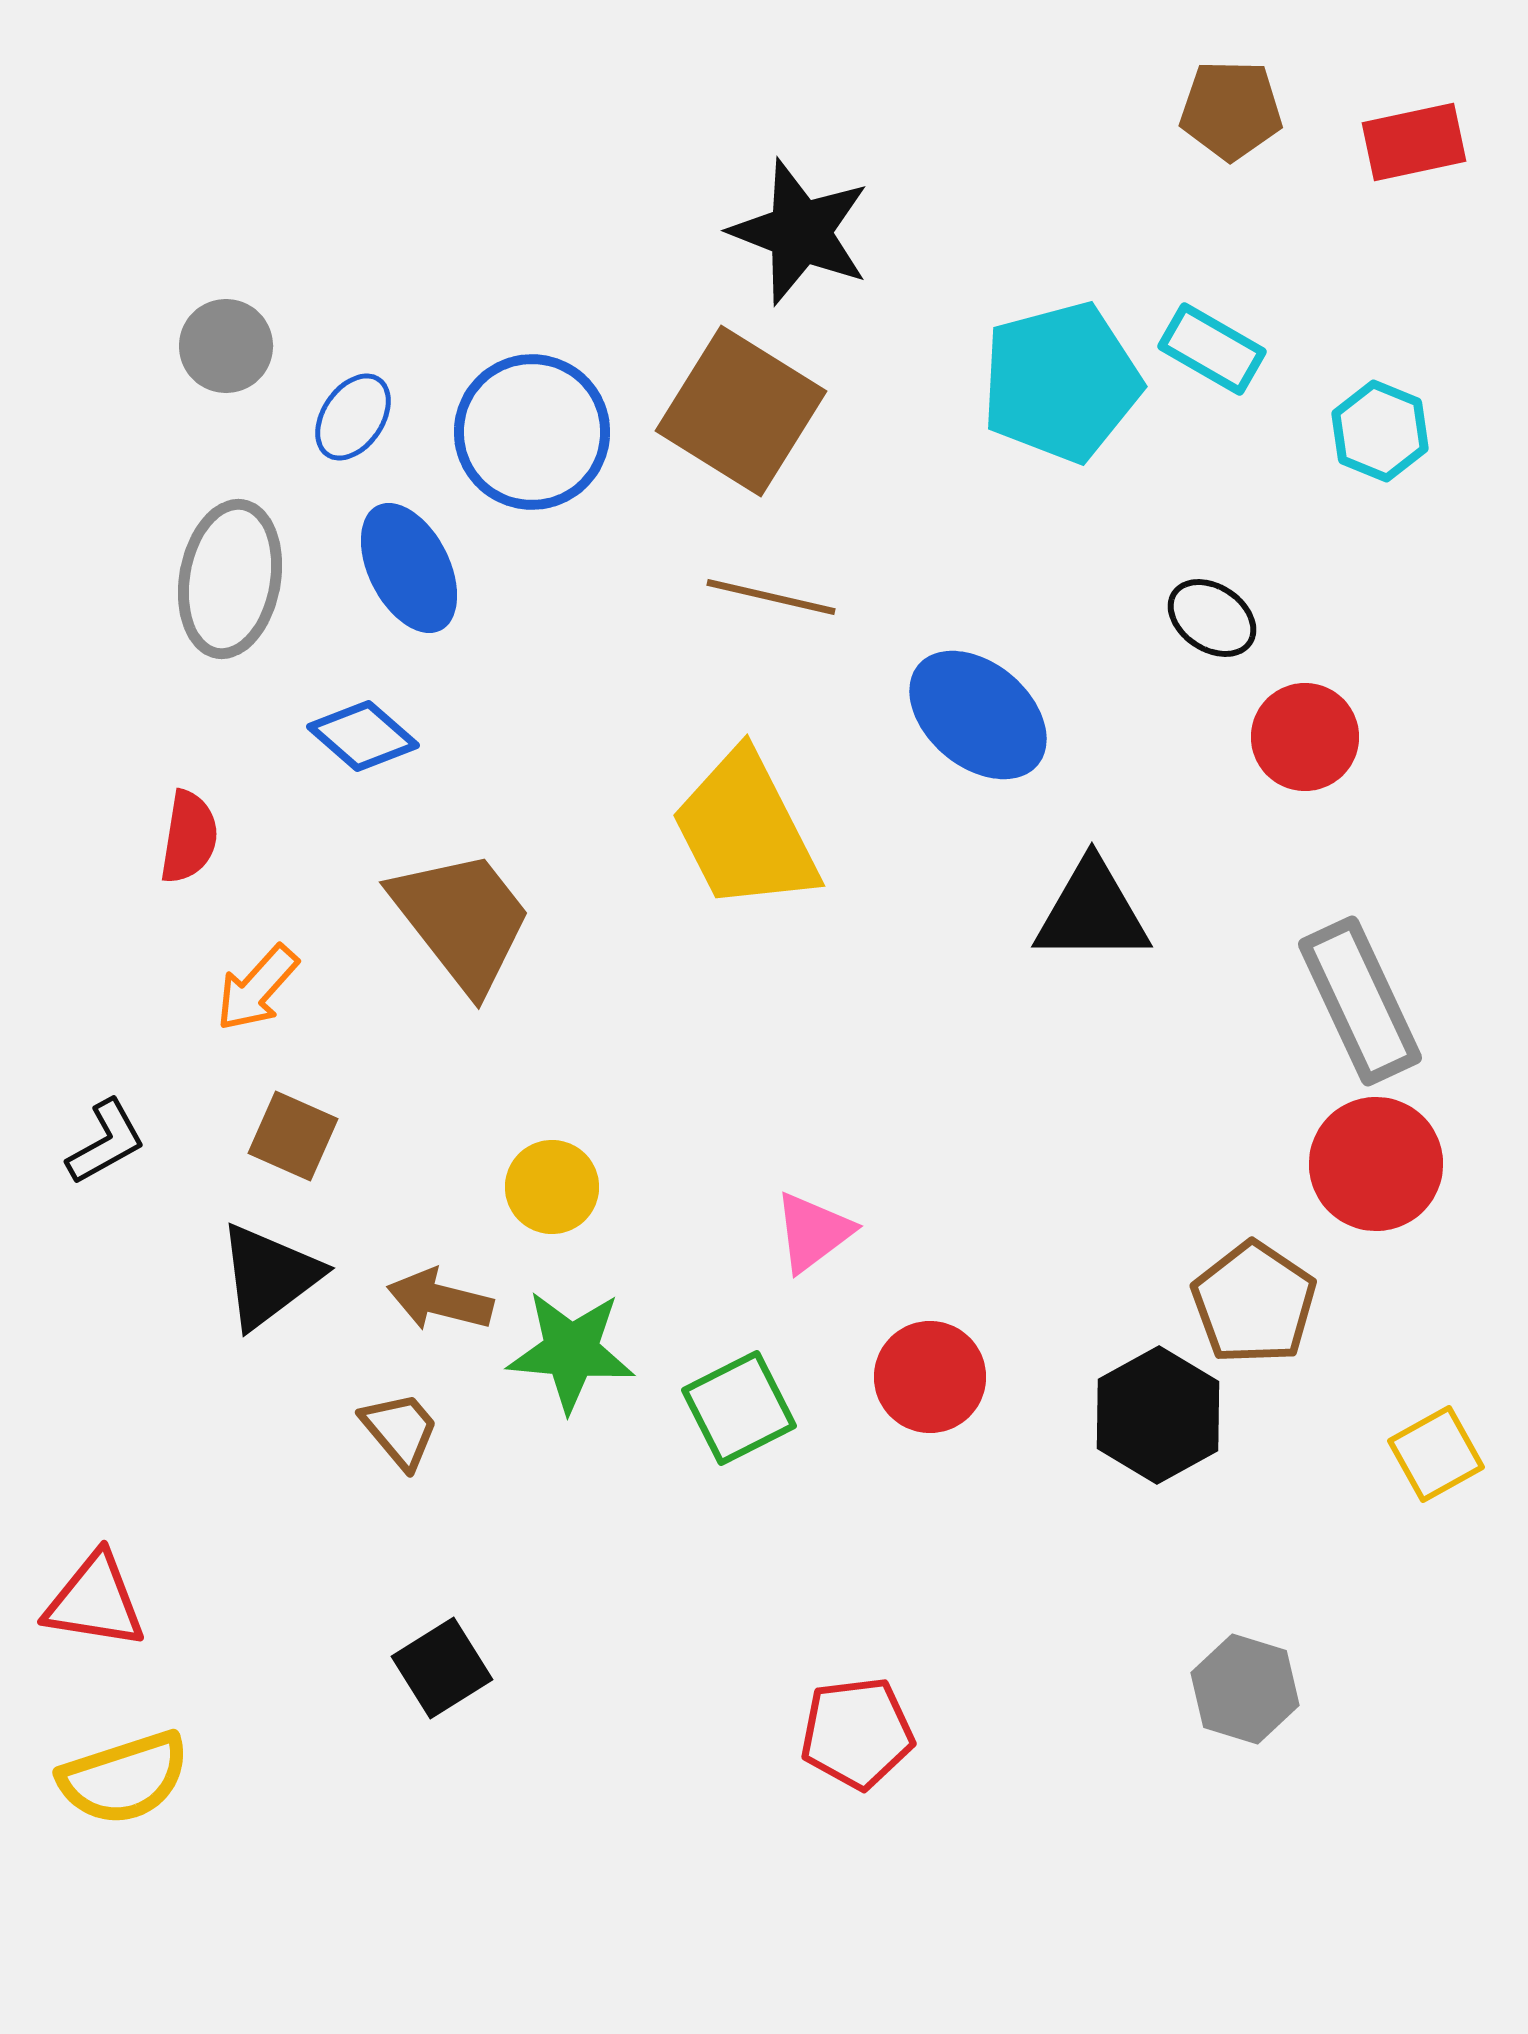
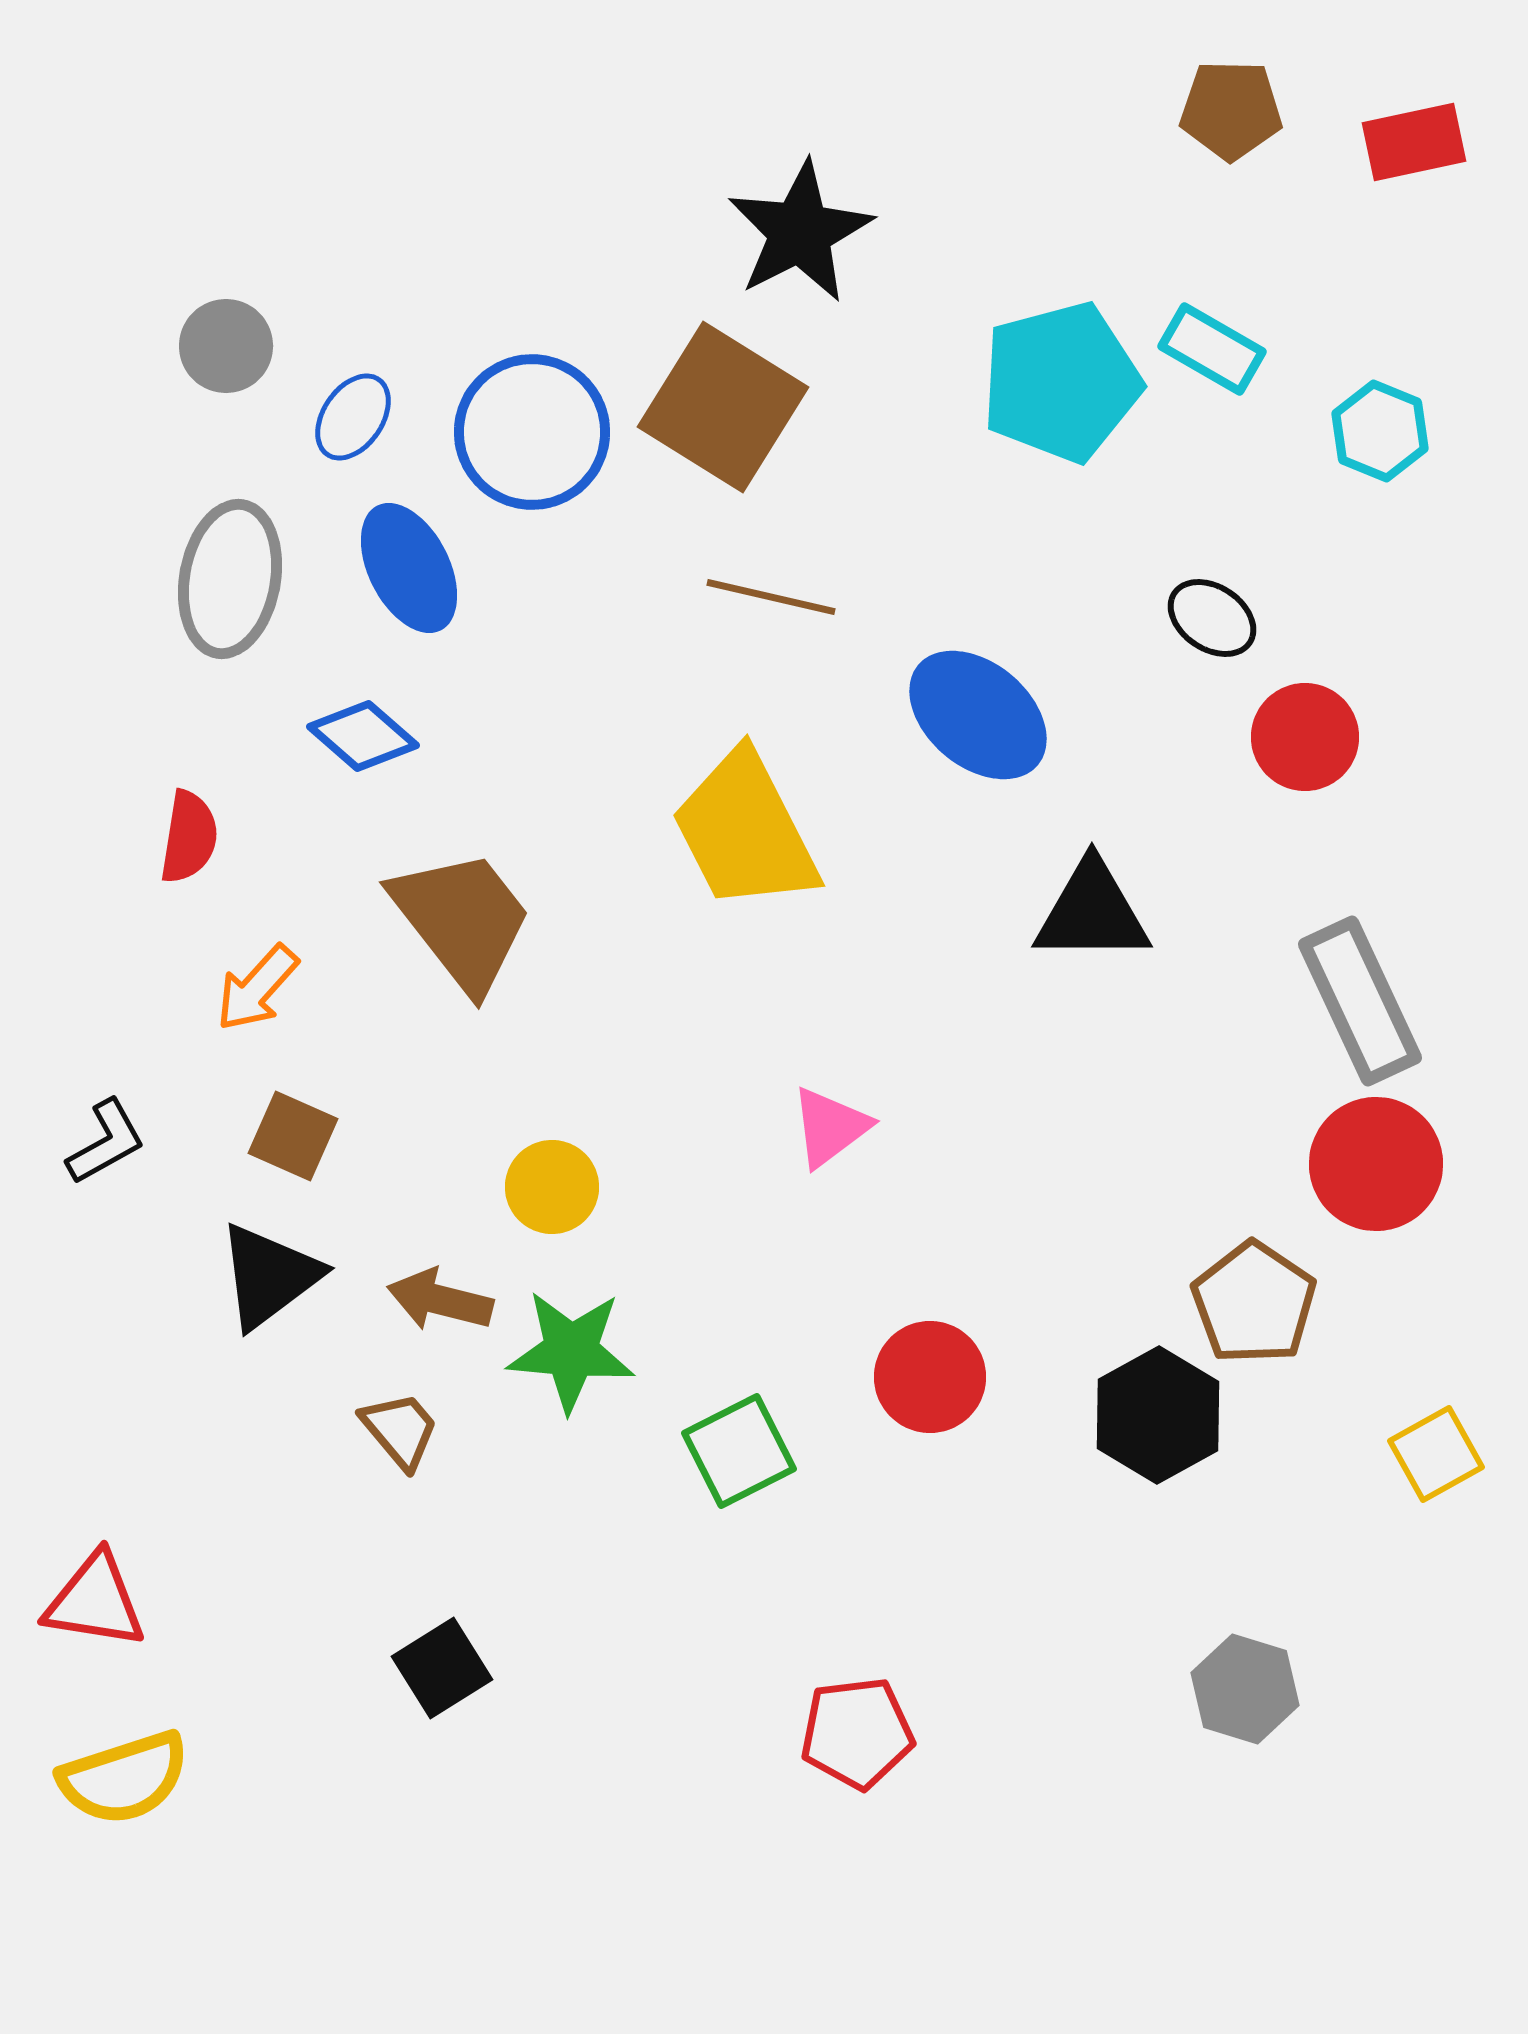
black star at (800, 232): rotated 24 degrees clockwise
brown square at (741, 411): moved 18 px left, 4 px up
pink triangle at (813, 1232): moved 17 px right, 105 px up
green square at (739, 1408): moved 43 px down
